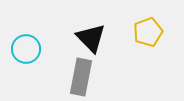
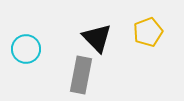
black triangle: moved 6 px right
gray rectangle: moved 2 px up
